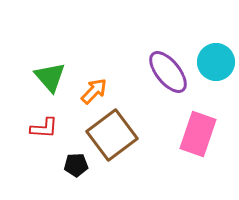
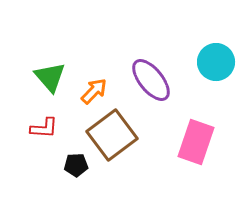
purple ellipse: moved 17 px left, 8 px down
pink rectangle: moved 2 px left, 8 px down
